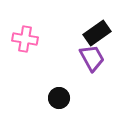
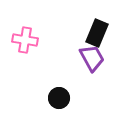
black rectangle: rotated 32 degrees counterclockwise
pink cross: moved 1 px down
